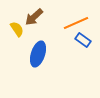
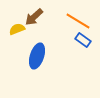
orange line: moved 2 px right, 2 px up; rotated 55 degrees clockwise
yellow semicircle: rotated 77 degrees counterclockwise
blue ellipse: moved 1 px left, 2 px down
